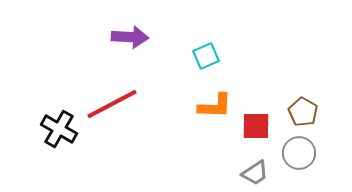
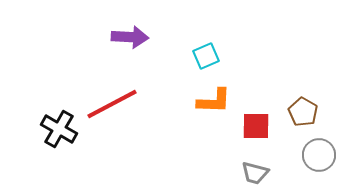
orange L-shape: moved 1 px left, 5 px up
gray circle: moved 20 px right, 2 px down
gray trapezoid: rotated 48 degrees clockwise
